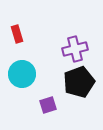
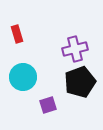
cyan circle: moved 1 px right, 3 px down
black pentagon: moved 1 px right
